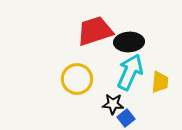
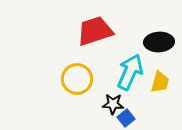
black ellipse: moved 30 px right
yellow trapezoid: rotated 10 degrees clockwise
